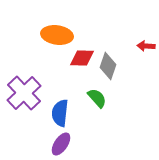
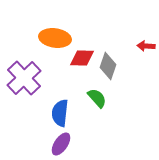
orange ellipse: moved 2 px left, 3 px down
purple cross: moved 15 px up
